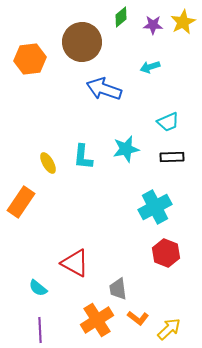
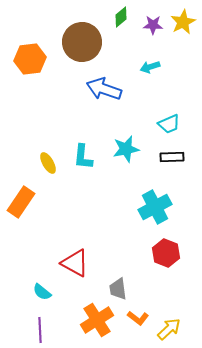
cyan trapezoid: moved 1 px right, 2 px down
cyan semicircle: moved 4 px right, 4 px down
